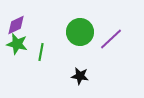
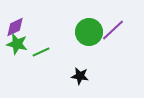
purple diamond: moved 1 px left, 2 px down
green circle: moved 9 px right
purple line: moved 2 px right, 9 px up
green line: rotated 54 degrees clockwise
